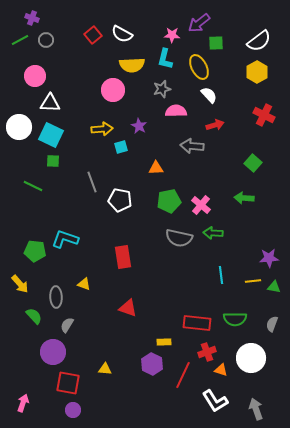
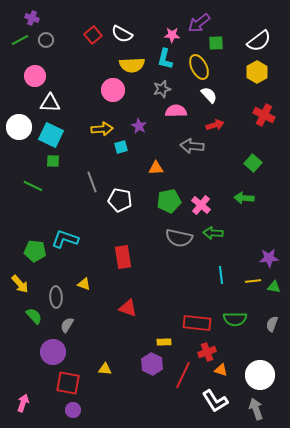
white circle at (251, 358): moved 9 px right, 17 px down
